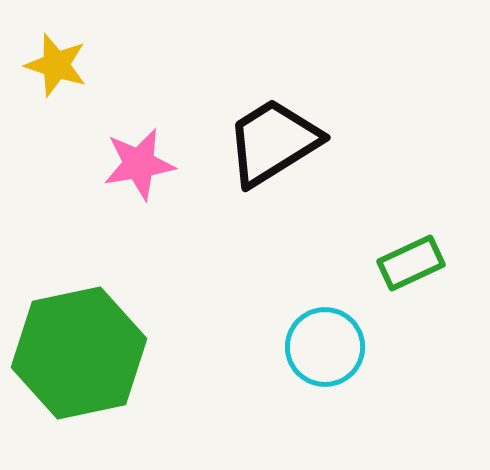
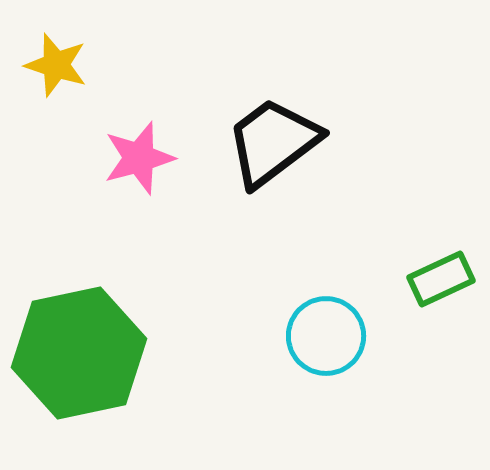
black trapezoid: rotated 5 degrees counterclockwise
pink star: moved 6 px up; rotated 6 degrees counterclockwise
green rectangle: moved 30 px right, 16 px down
cyan circle: moved 1 px right, 11 px up
